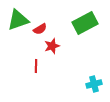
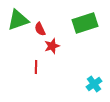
green rectangle: rotated 10 degrees clockwise
red semicircle: rotated 96 degrees clockwise
red line: moved 1 px down
cyan cross: rotated 21 degrees counterclockwise
